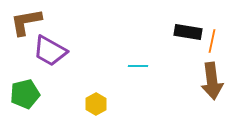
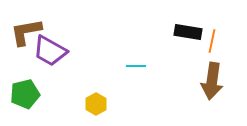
brown L-shape: moved 10 px down
cyan line: moved 2 px left
brown arrow: rotated 15 degrees clockwise
